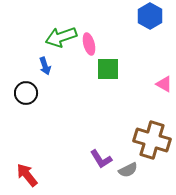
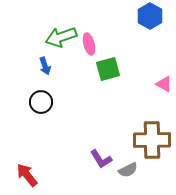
green square: rotated 15 degrees counterclockwise
black circle: moved 15 px right, 9 px down
brown cross: rotated 18 degrees counterclockwise
